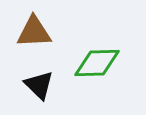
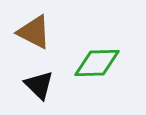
brown triangle: rotated 30 degrees clockwise
